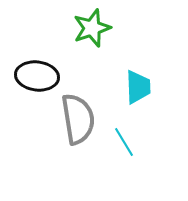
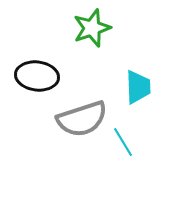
gray semicircle: moved 4 px right; rotated 81 degrees clockwise
cyan line: moved 1 px left
